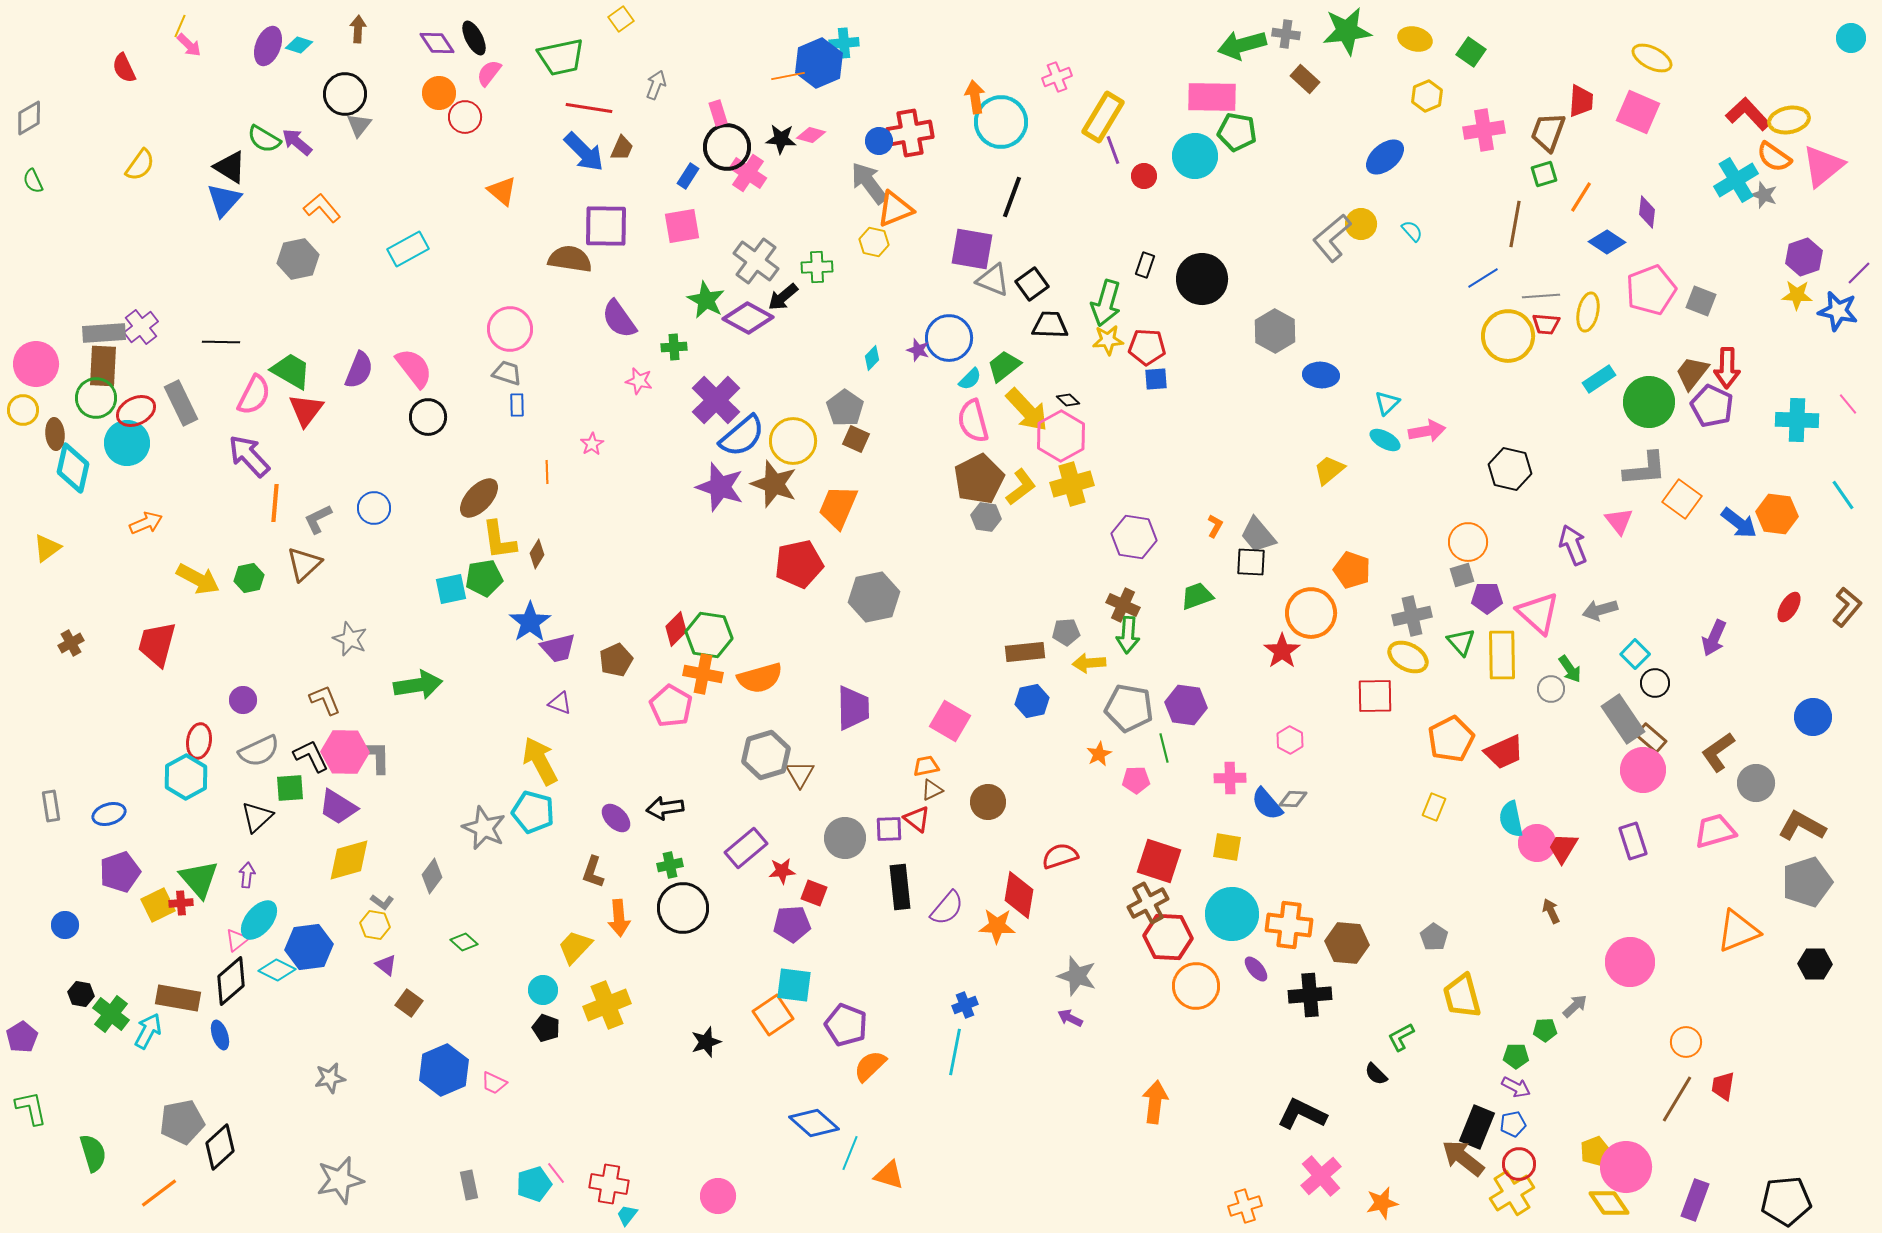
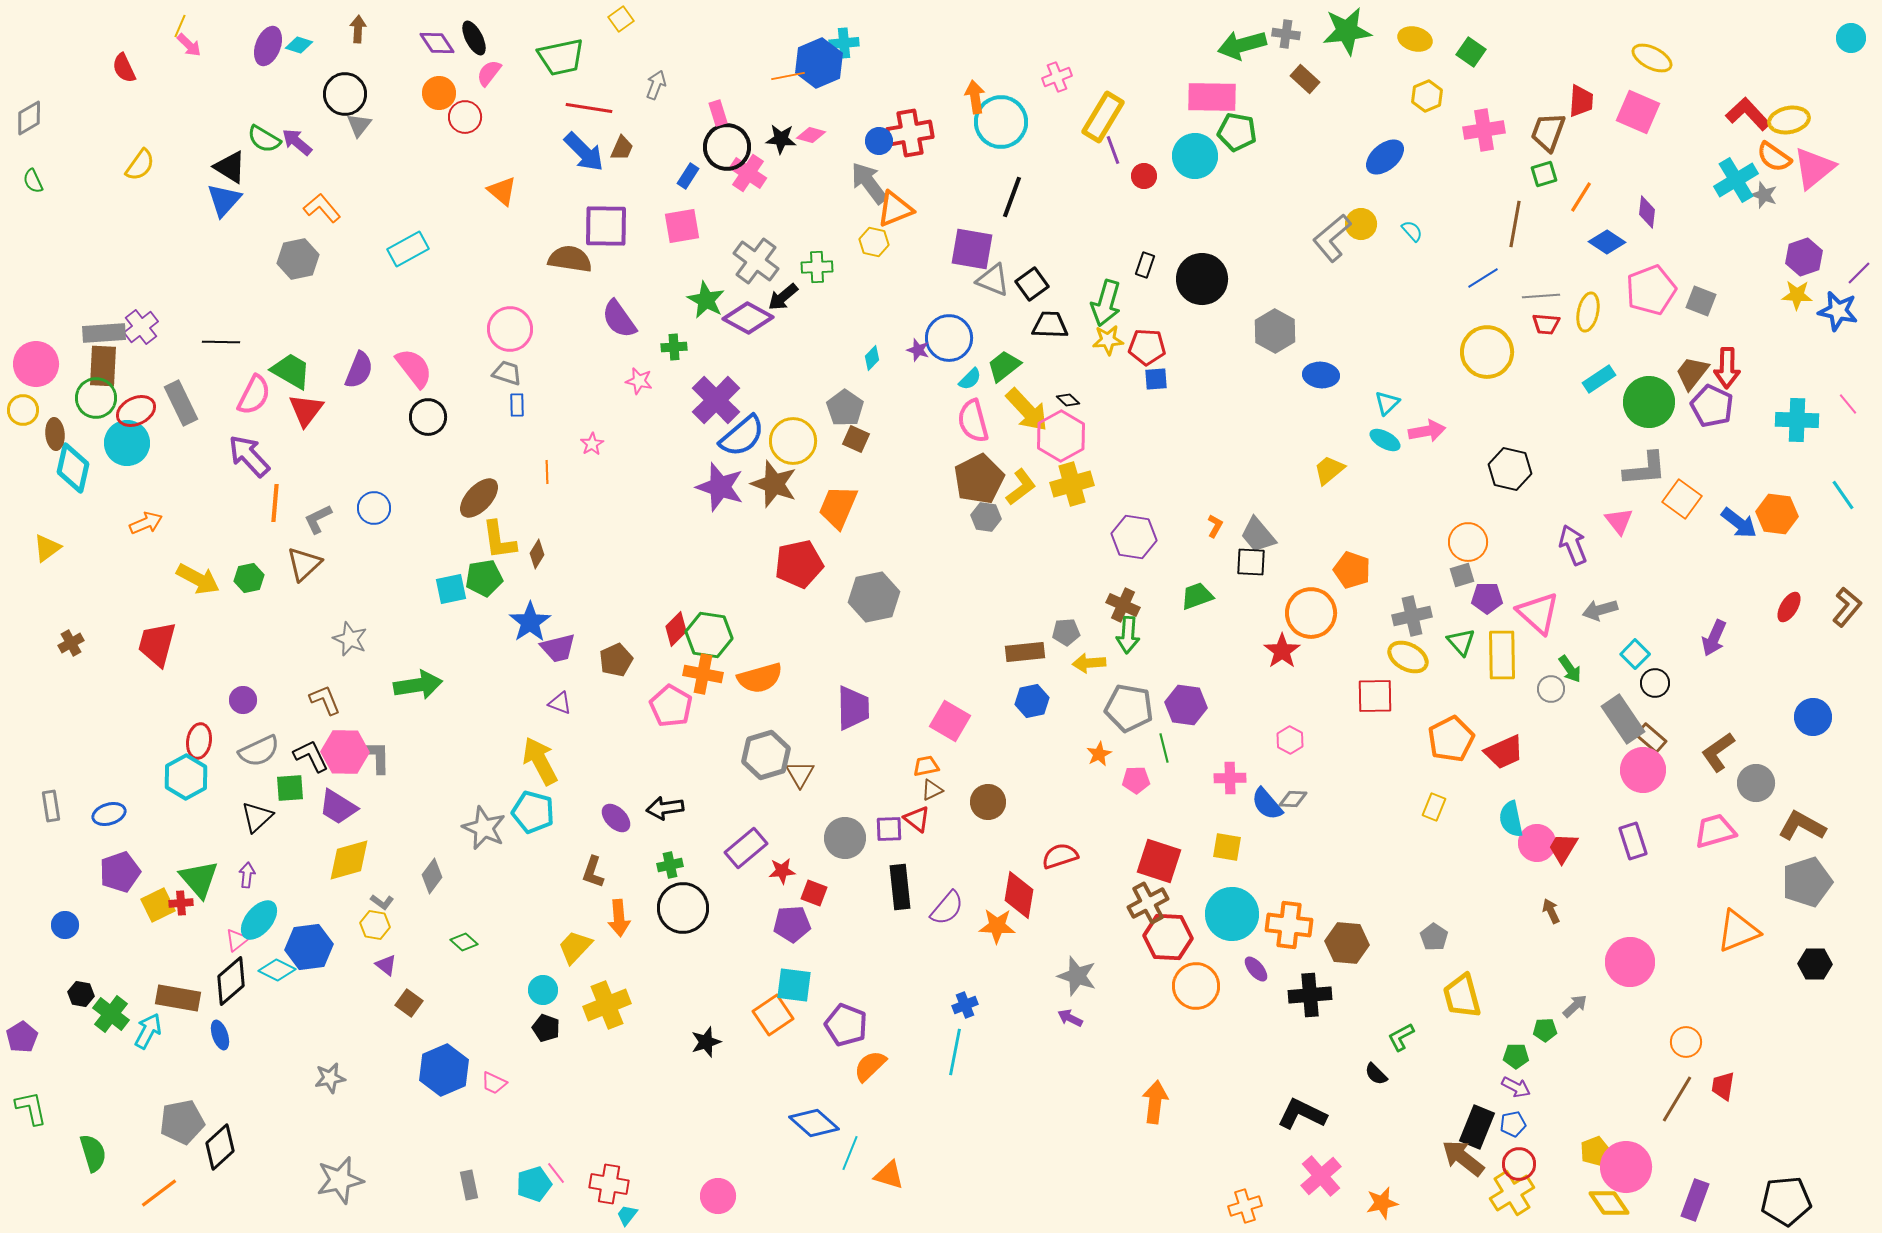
pink triangle at (1823, 166): moved 9 px left, 2 px down
yellow circle at (1508, 336): moved 21 px left, 16 px down
